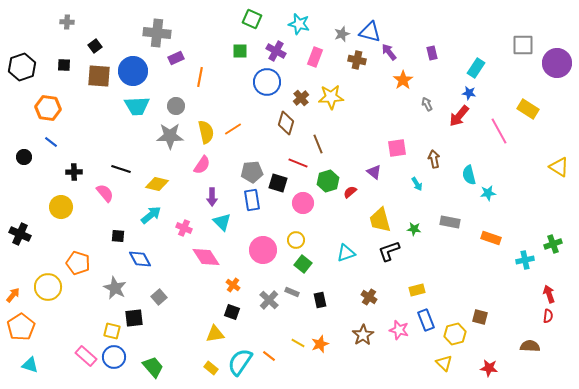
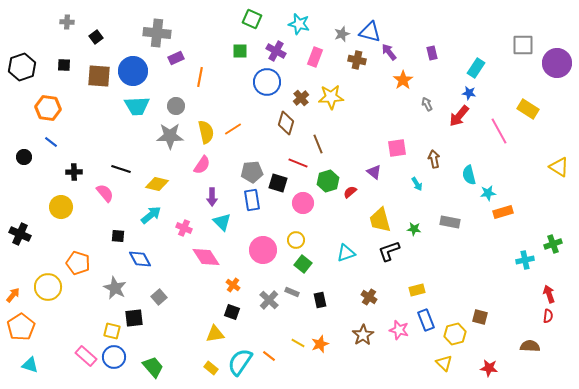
black square at (95, 46): moved 1 px right, 9 px up
orange rectangle at (491, 238): moved 12 px right, 26 px up; rotated 36 degrees counterclockwise
